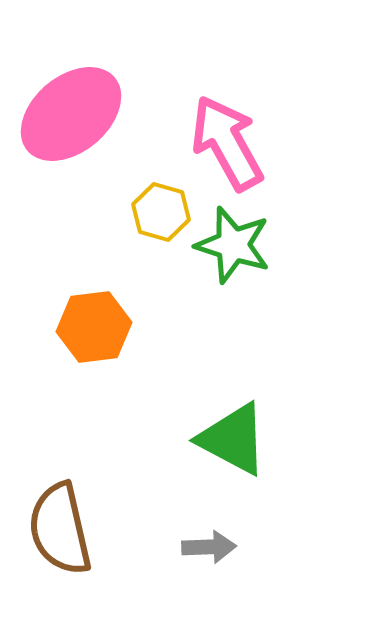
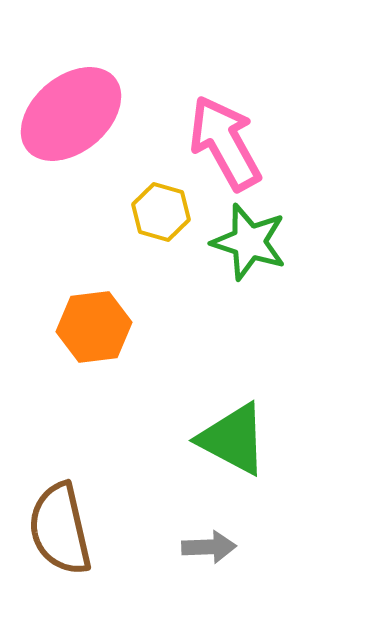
pink arrow: moved 2 px left
green star: moved 16 px right, 3 px up
